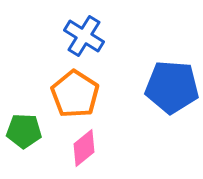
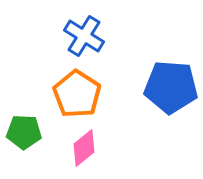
blue pentagon: moved 1 px left
orange pentagon: moved 2 px right
green pentagon: moved 1 px down
